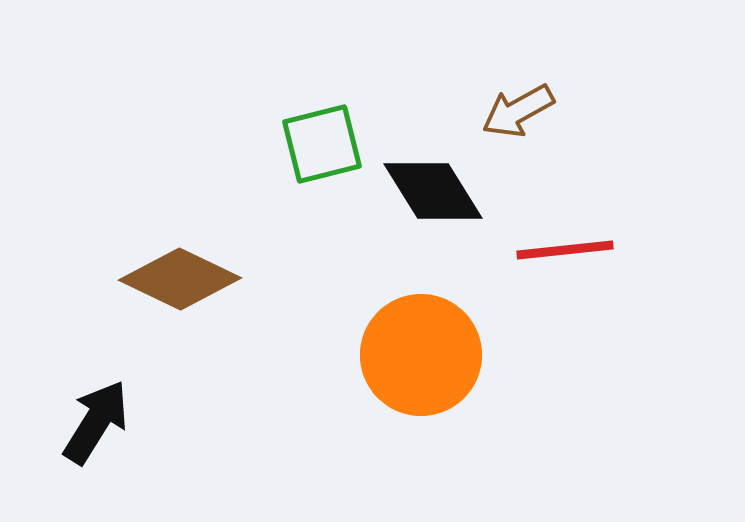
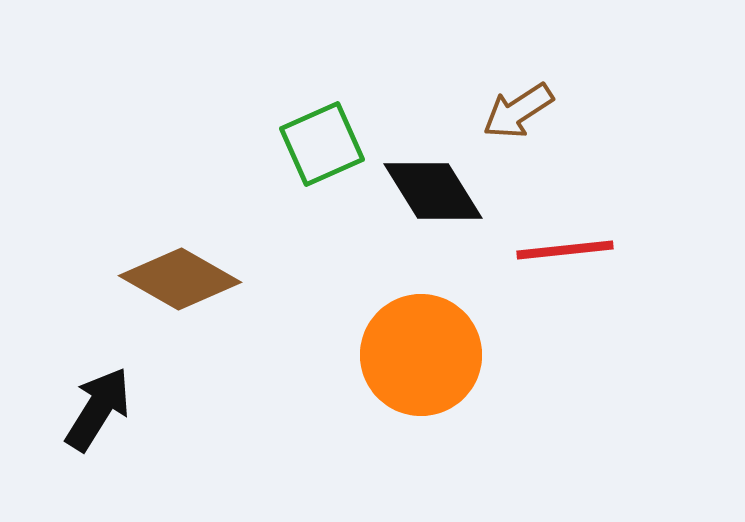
brown arrow: rotated 4 degrees counterclockwise
green square: rotated 10 degrees counterclockwise
brown diamond: rotated 4 degrees clockwise
black arrow: moved 2 px right, 13 px up
